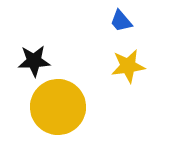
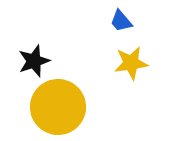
black star: rotated 16 degrees counterclockwise
yellow star: moved 3 px right, 3 px up
